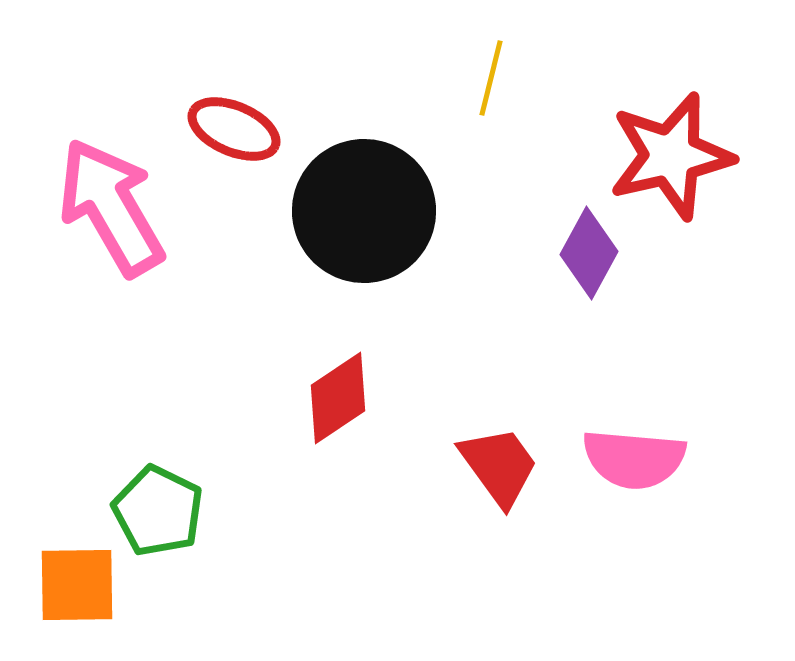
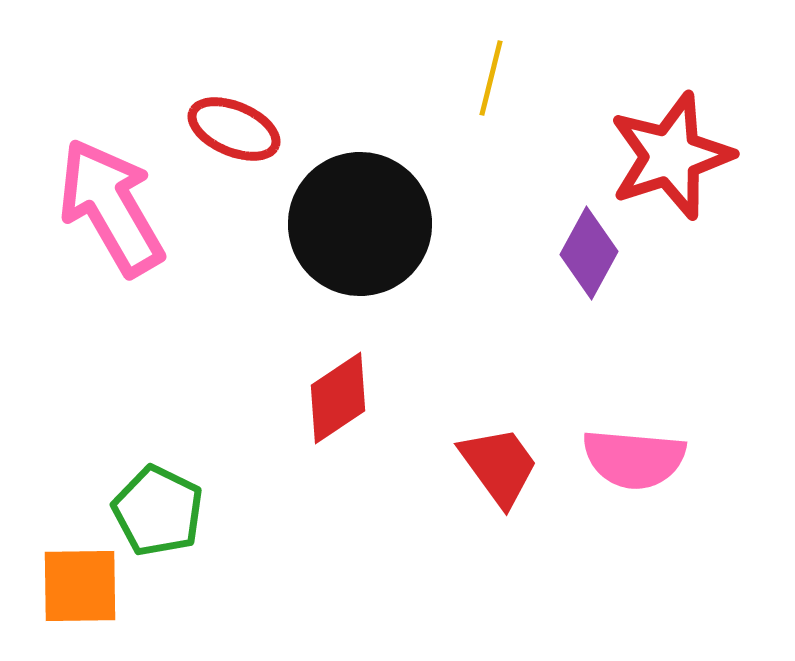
red star: rotated 5 degrees counterclockwise
black circle: moved 4 px left, 13 px down
orange square: moved 3 px right, 1 px down
